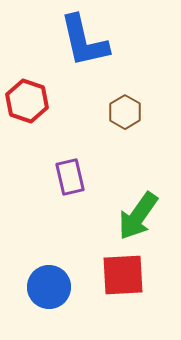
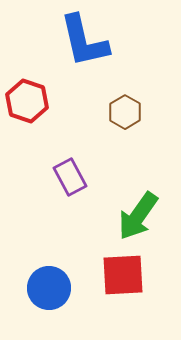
purple rectangle: rotated 15 degrees counterclockwise
blue circle: moved 1 px down
